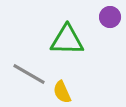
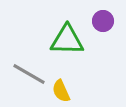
purple circle: moved 7 px left, 4 px down
yellow semicircle: moved 1 px left, 1 px up
